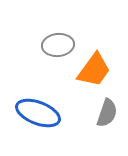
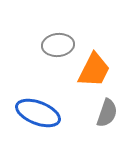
orange trapezoid: rotated 9 degrees counterclockwise
